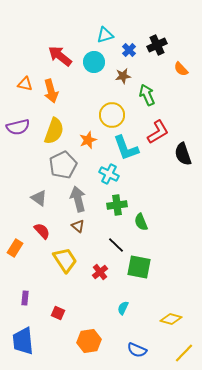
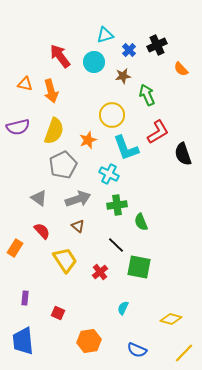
red arrow: rotated 15 degrees clockwise
gray arrow: rotated 85 degrees clockwise
